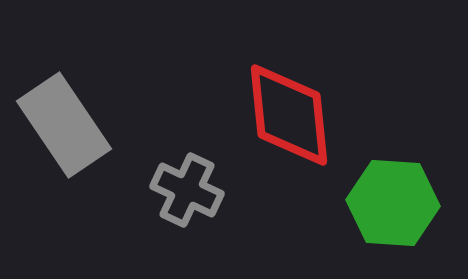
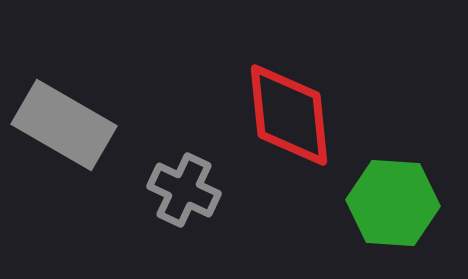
gray rectangle: rotated 26 degrees counterclockwise
gray cross: moved 3 px left
